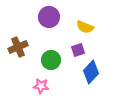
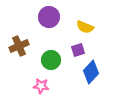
brown cross: moved 1 px right, 1 px up
